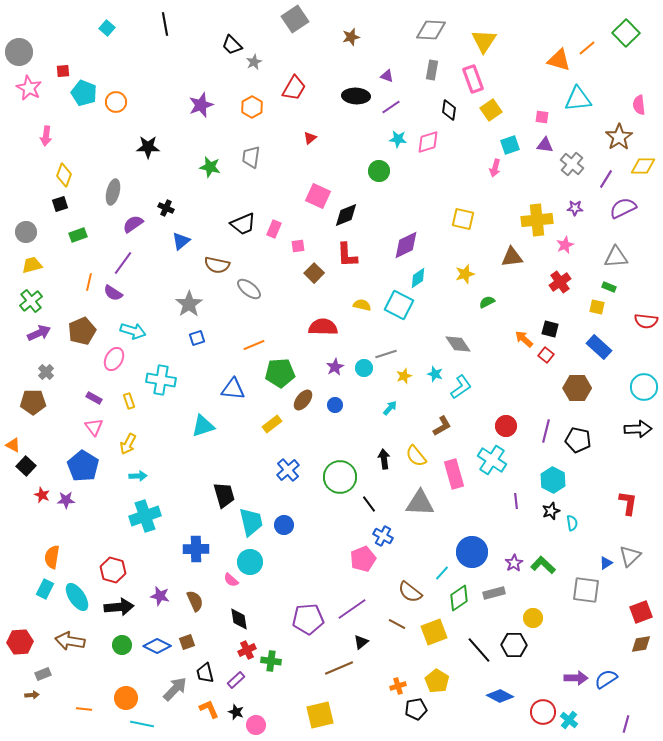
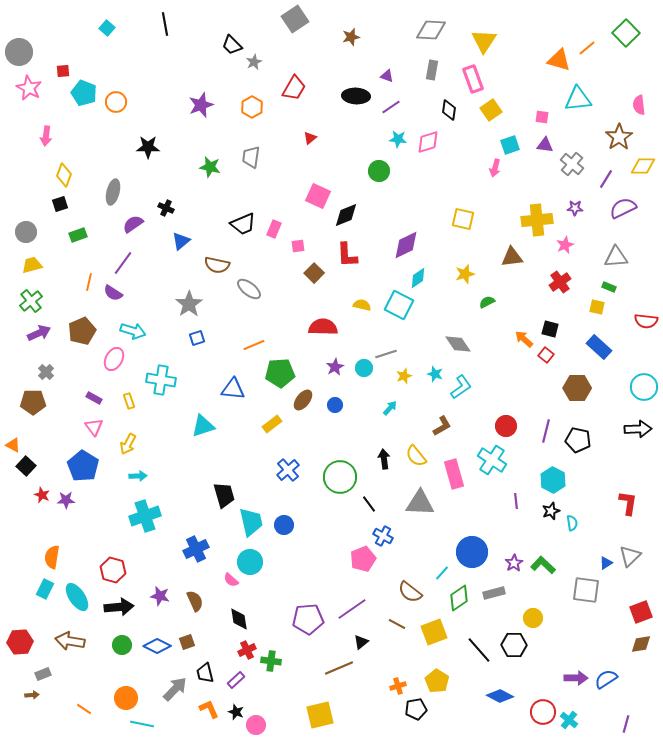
blue cross at (196, 549): rotated 25 degrees counterclockwise
orange line at (84, 709): rotated 28 degrees clockwise
